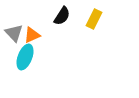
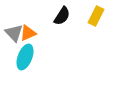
yellow rectangle: moved 2 px right, 3 px up
orange triangle: moved 4 px left, 2 px up
